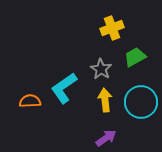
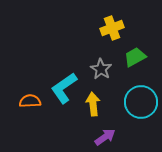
yellow arrow: moved 12 px left, 4 px down
purple arrow: moved 1 px left, 1 px up
